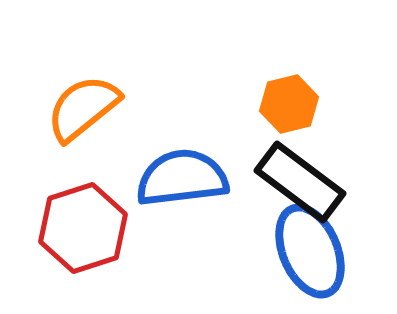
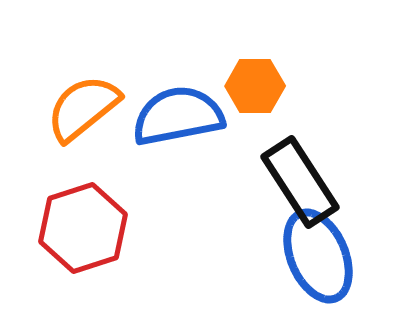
orange hexagon: moved 34 px left, 18 px up; rotated 14 degrees clockwise
blue semicircle: moved 4 px left, 62 px up; rotated 4 degrees counterclockwise
black rectangle: rotated 20 degrees clockwise
blue ellipse: moved 8 px right, 5 px down
